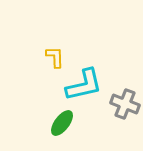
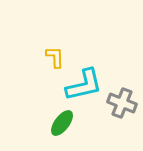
gray cross: moved 3 px left, 1 px up
